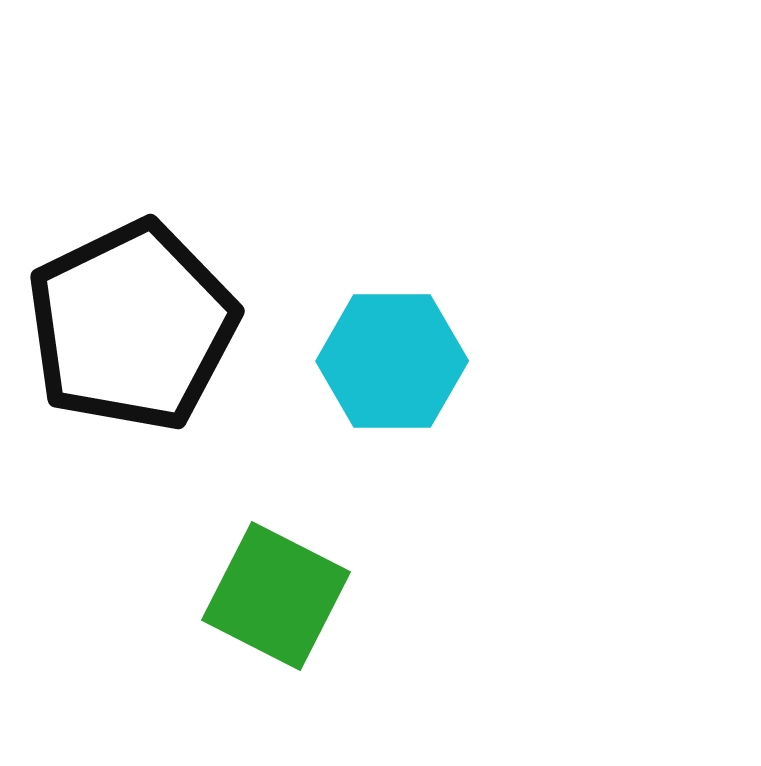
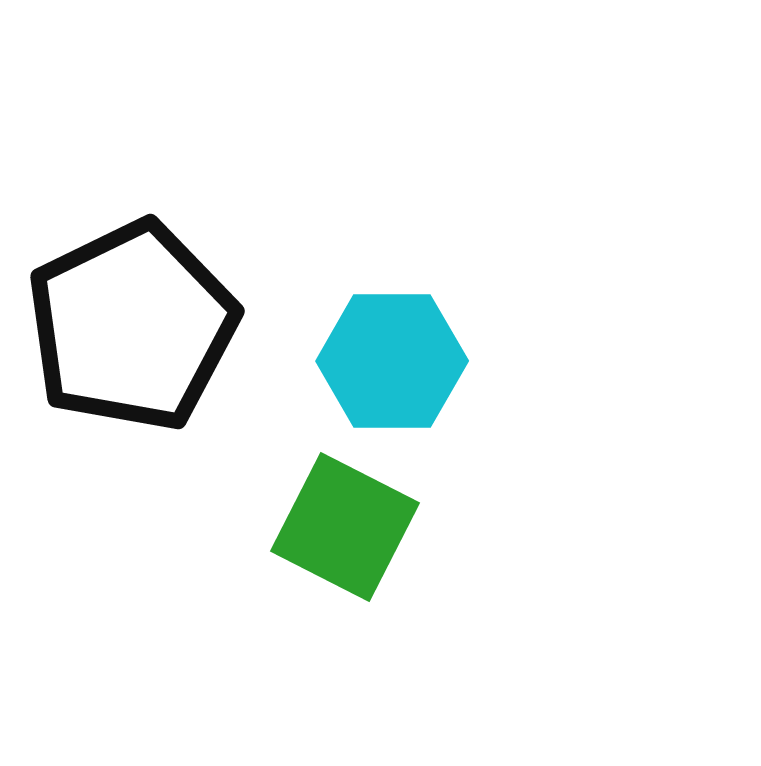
green square: moved 69 px right, 69 px up
